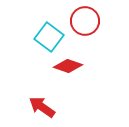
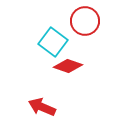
cyan square: moved 4 px right, 5 px down
red arrow: rotated 12 degrees counterclockwise
